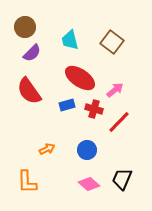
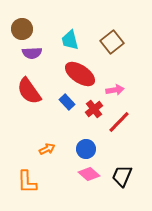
brown circle: moved 3 px left, 2 px down
brown square: rotated 15 degrees clockwise
purple semicircle: rotated 42 degrees clockwise
red ellipse: moved 4 px up
pink arrow: rotated 30 degrees clockwise
blue rectangle: moved 3 px up; rotated 63 degrees clockwise
red cross: rotated 36 degrees clockwise
blue circle: moved 1 px left, 1 px up
black trapezoid: moved 3 px up
pink diamond: moved 10 px up
